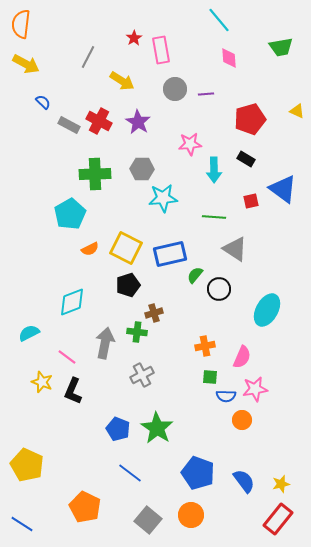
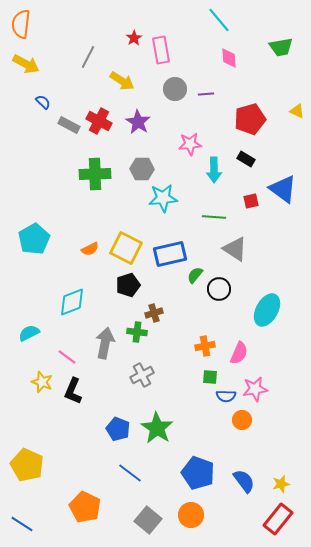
cyan pentagon at (70, 214): moved 36 px left, 25 px down
pink semicircle at (242, 357): moved 3 px left, 4 px up
